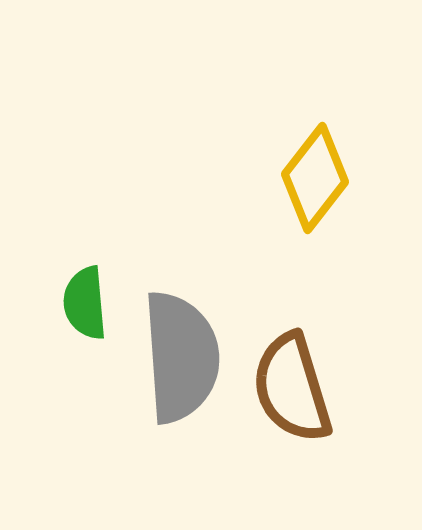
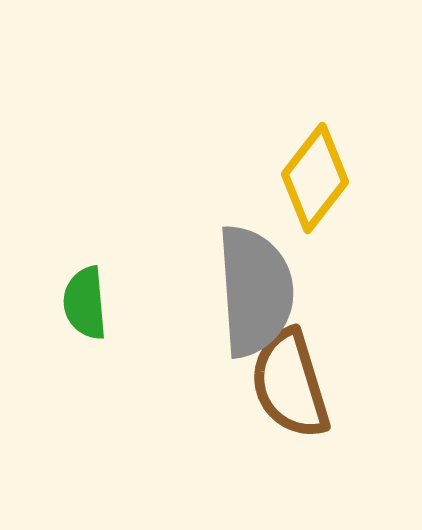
gray semicircle: moved 74 px right, 66 px up
brown semicircle: moved 2 px left, 4 px up
